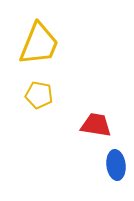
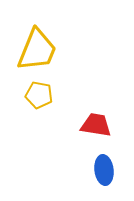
yellow trapezoid: moved 2 px left, 6 px down
blue ellipse: moved 12 px left, 5 px down
